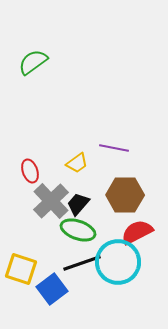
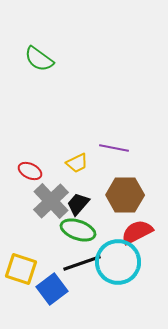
green semicircle: moved 6 px right, 3 px up; rotated 108 degrees counterclockwise
yellow trapezoid: rotated 10 degrees clockwise
red ellipse: rotated 45 degrees counterclockwise
